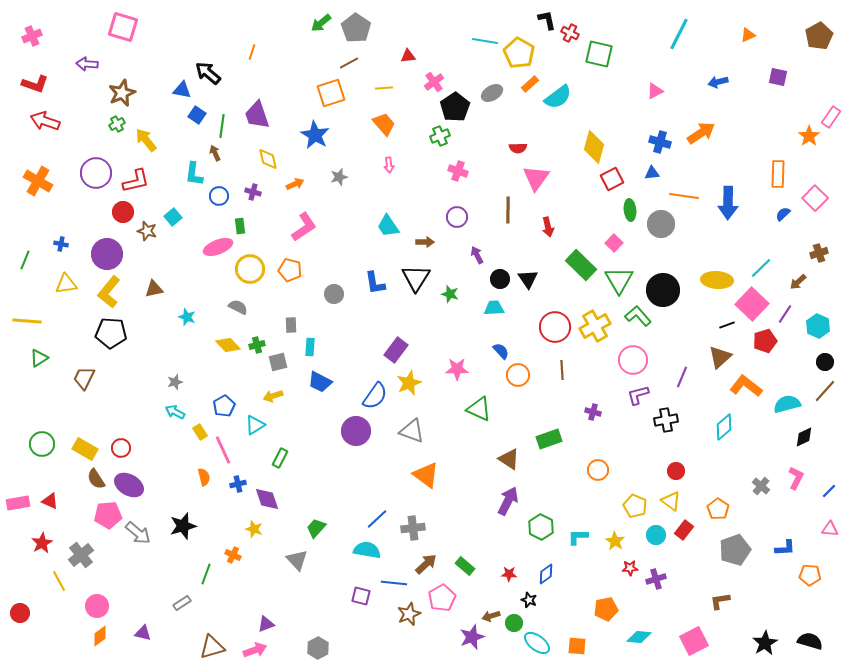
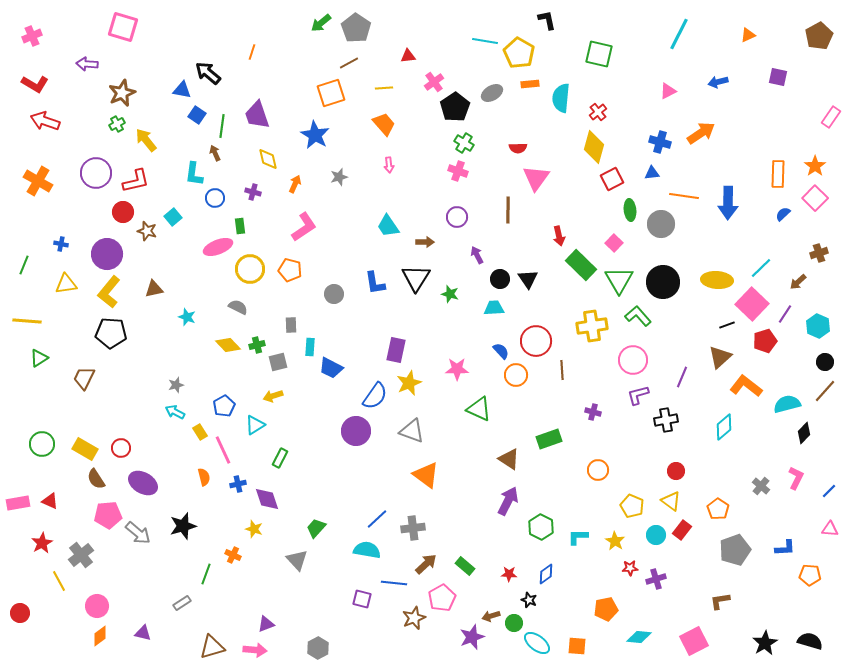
red cross at (570, 33): moved 28 px right, 79 px down; rotated 24 degrees clockwise
red L-shape at (35, 84): rotated 12 degrees clockwise
orange rectangle at (530, 84): rotated 36 degrees clockwise
pink triangle at (655, 91): moved 13 px right
cyan semicircle at (558, 97): moved 3 px right, 1 px down; rotated 132 degrees clockwise
green cross at (440, 136): moved 24 px right, 7 px down; rotated 36 degrees counterclockwise
orange star at (809, 136): moved 6 px right, 30 px down
orange arrow at (295, 184): rotated 42 degrees counterclockwise
blue circle at (219, 196): moved 4 px left, 2 px down
red arrow at (548, 227): moved 11 px right, 9 px down
green line at (25, 260): moved 1 px left, 5 px down
black circle at (663, 290): moved 8 px up
yellow cross at (595, 326): moved 3 px left; rotated 20 degrees clockwise
red circle at (555, 327): moved 19 px left, 14 px down
purple rectangle at (396, 350): rotated 25 degrees counterclockwise
orange circle at (518, 375): moved 2 px left
gray star at (175, 382): moved 1 px right, 3 px down
blue trapezoid at (320, 382): moved 11 px right, 14 px up
black diamond at (804, 437): moved 4 px up; rotated 20 degrees counterclockwise
purple ellipse at (129, 485): moved 14 px right, 2 px up
yellow pentagon at (635, 506): moved 3 px left
red rectangle at (684, 530): moved 2 px left
purple square at (361, 596): moved 1 px right, 3 px down
brown star at (409, 614): moved 5 px right, 4 px down
pink arrow at (255, 650): rotated 25 degrees clockwise
